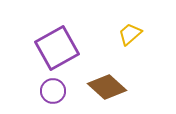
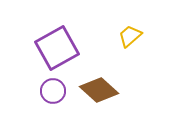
yellow trapezoid: moved 2 px down
brown diamond: moved 8 px left, 3 px down
